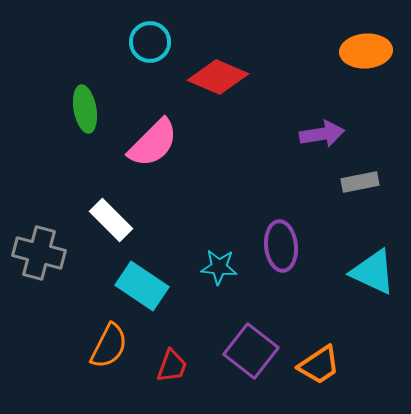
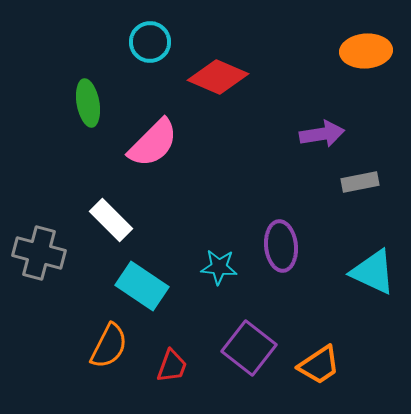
green ellipse: moved 3 px right, 6 px up
purple square: moved 2 px left, 3 px up
